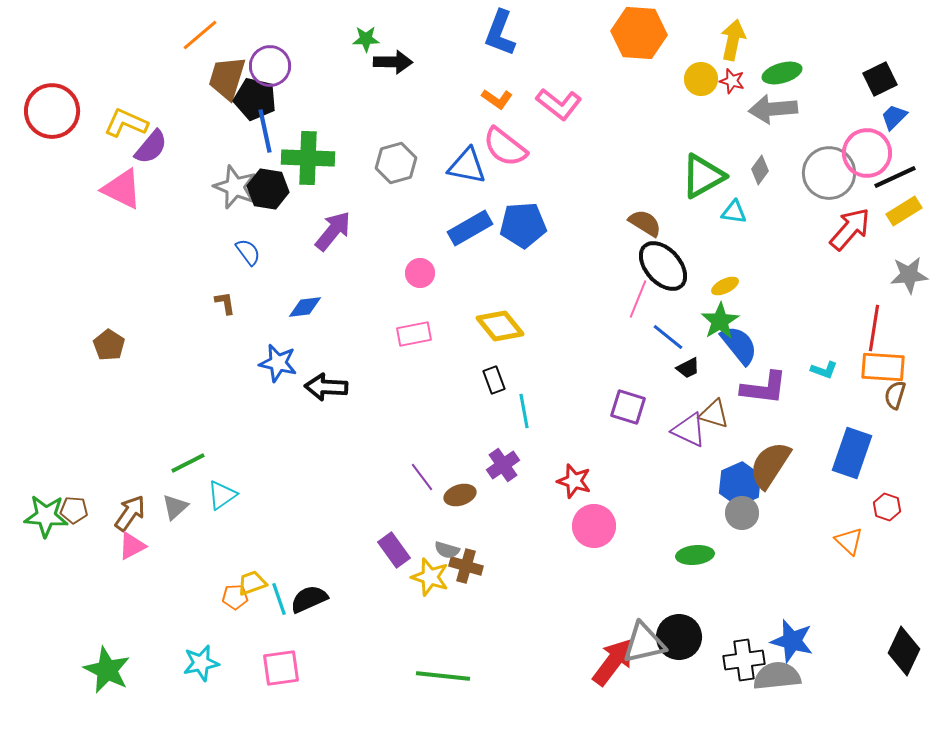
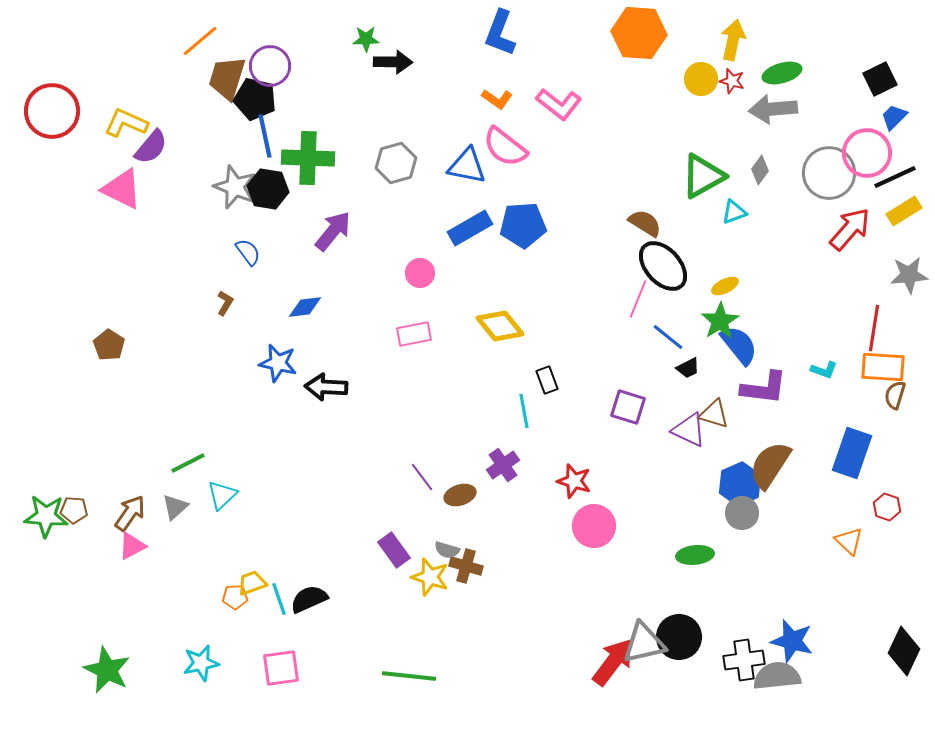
orange line at (200, 35): moved 6 px down
blue line at (265, 131): moved 5 px down
cyan triangle at (734, 212): rotated 28 degrees counterclockwise
brown L-shape at (225, 303): rotated 40 degrees clockwise
black rectangle at (494, 380): moved 53 px right
cyan triangle at (222, 495): rotated 8 degrees counterclockwise
green line at (443, 676): moved 34 px left
